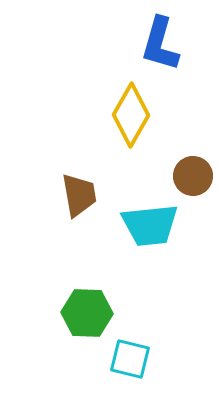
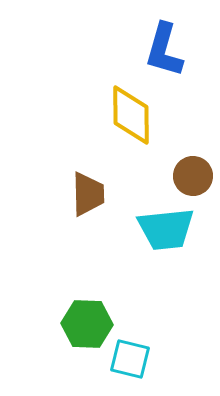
blue L-shape: moved 4 px right, 6 px down
yellow diamond: rotated 30 degrees counterclockwise
brown trapezoid: moved 9 px right, 1 px up; rotated 9 degrees clockwise
cyan trapezoid: moved 16 px right, 4 px down
green hexagon: moved 11 px down
